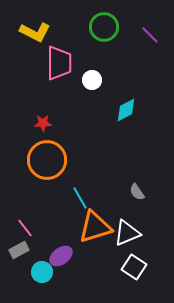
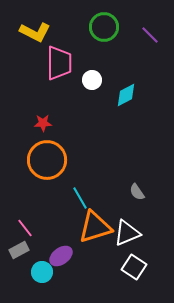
cyan diamond: moved 15 px up
